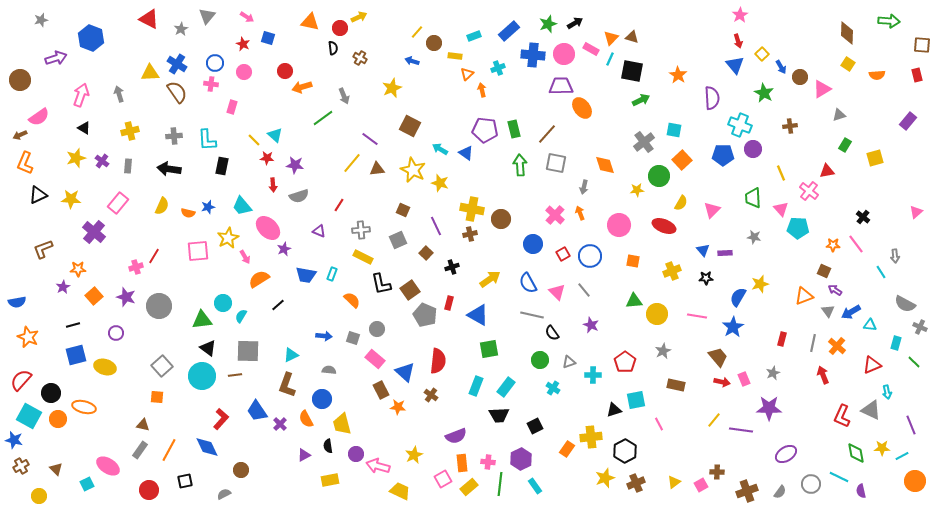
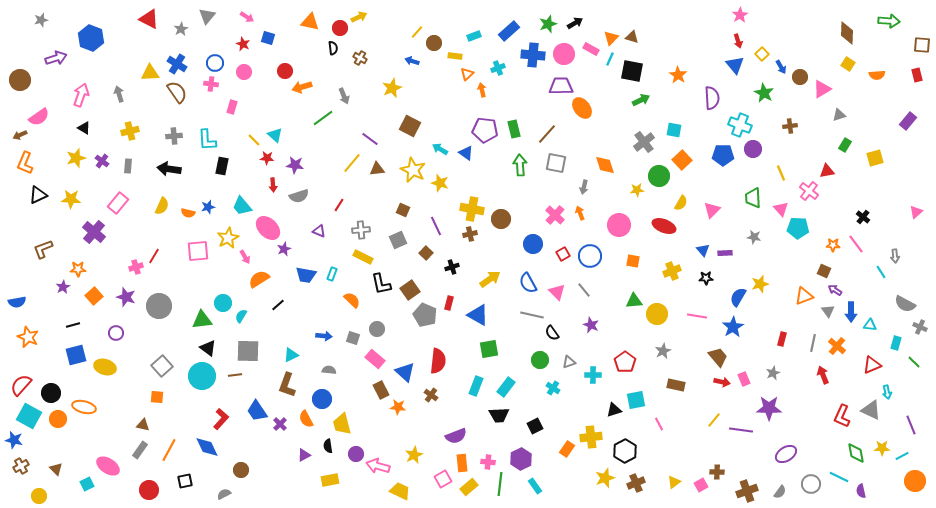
blue arrow at (851, 312): rotated 60 degrees counterclockwise
red semicircle at (21, 380): moved 5 px down
